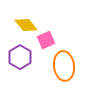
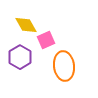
yellow diamond: rotated 10 degrees clockwise
